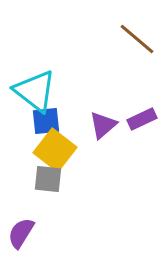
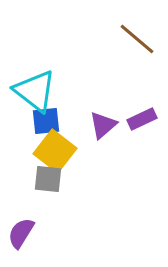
yellow square: moved 1 px down
